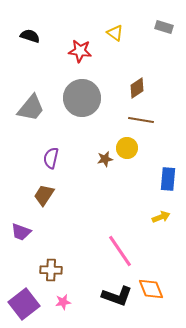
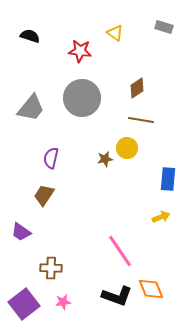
purple trapezoid: rotated 15 degrees clockwise
brown cross: moved 2 px up
